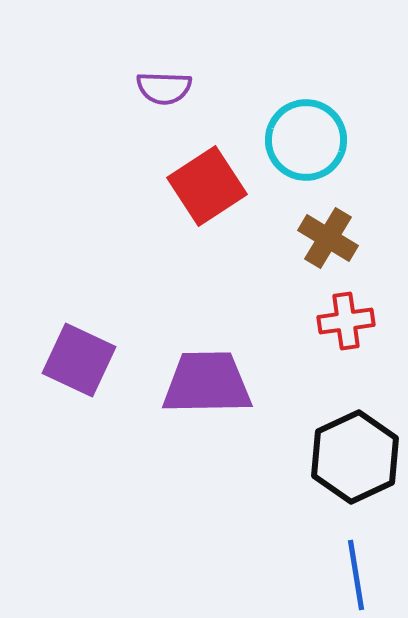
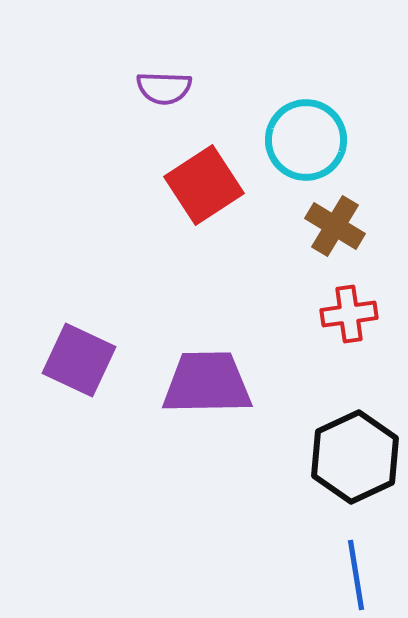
red square: moved 3 px left, 1 px up
brown cross: moved 7 px right, 12 px up
red cross: moved 3 px right, 7 px up
